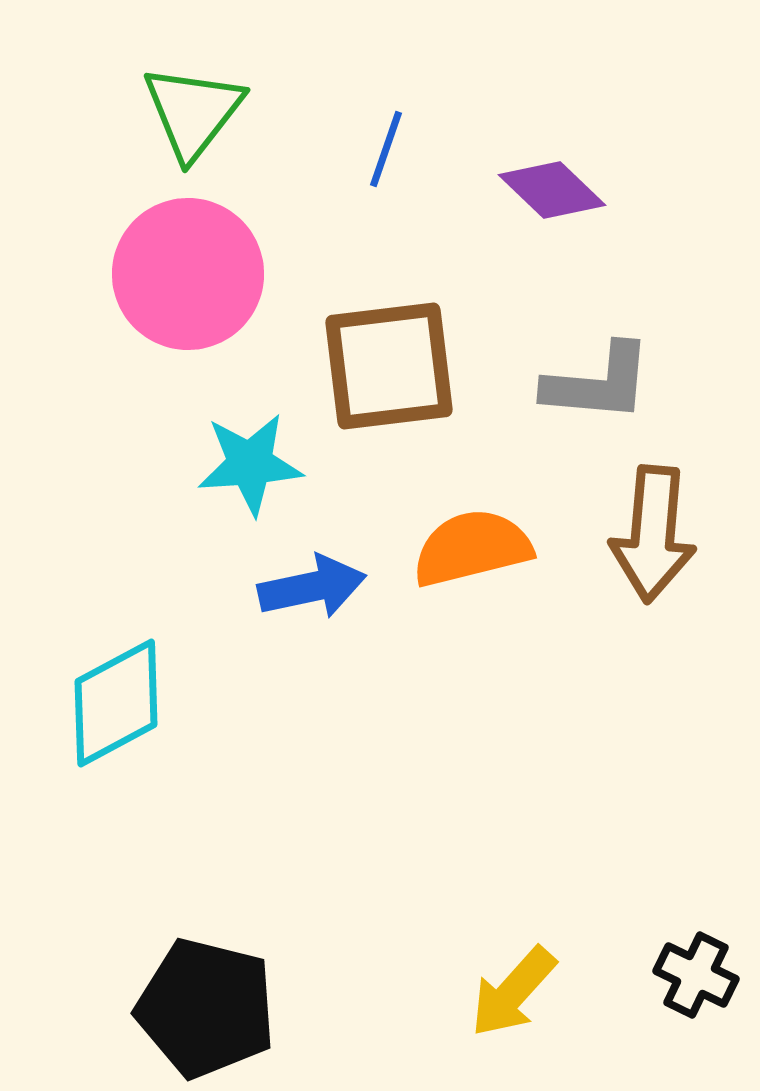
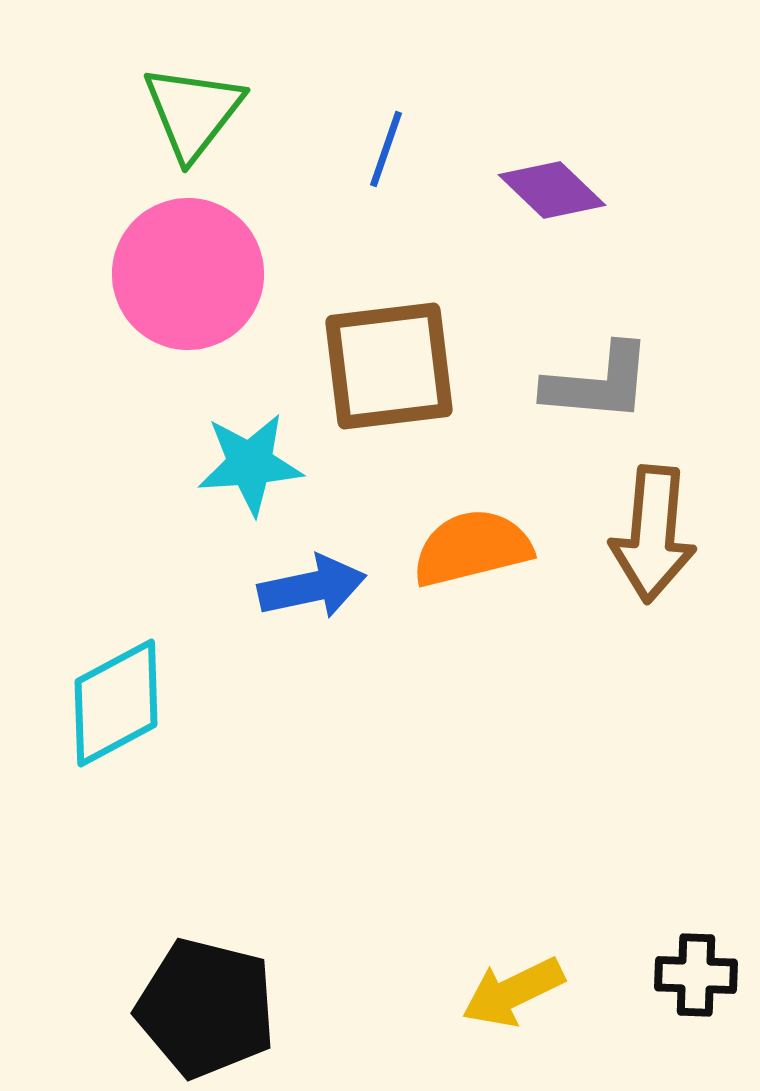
black cross: rotated 24 degrees counterclockwise
yellow arrow: rotated 22 degrees clockwise
